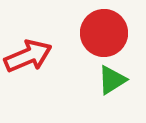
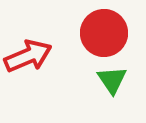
green triangle: rotated 32 degrees counterclockwise
